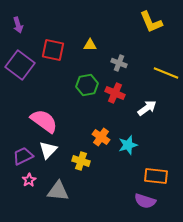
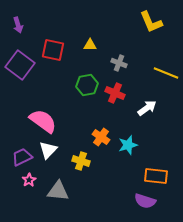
pink semicircle: moved 1 px left
purple trapezoid: moved 1 px left, 1 px down
